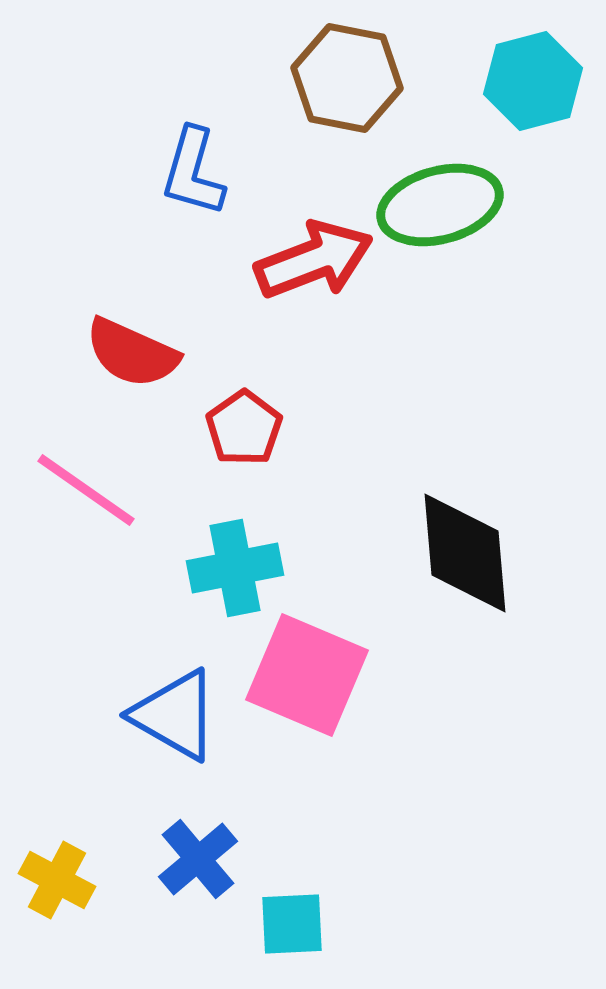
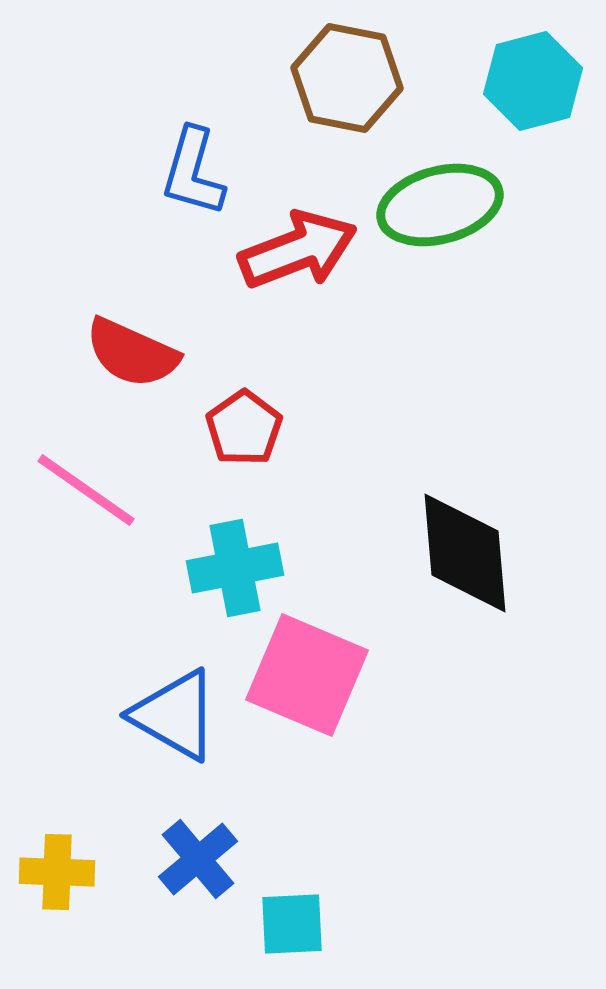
red arrow: moved 16 px left, 10 px up
yellow cross: moved 8 px up; rotated 26 degrees counterclockwise
